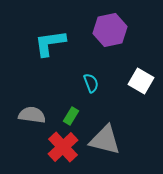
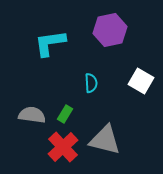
cyan semicircle: rotated 18 degrees clockwise
green rectangle: moved 6 px left, 2 px up
